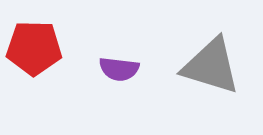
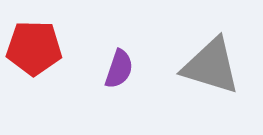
purple semicircle: rotated 78 degrees counterclockwise
